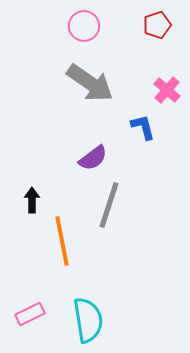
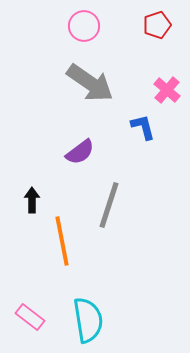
purple semicircle: moved 13 px left, 6 px up
pink rectangle: moved 3 px down; rotated 64 degrees clockwise
